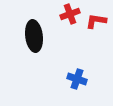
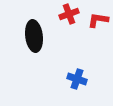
red cross: moved 1 px left
red L-shape: moved 2 px right, 1 px up
